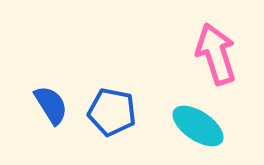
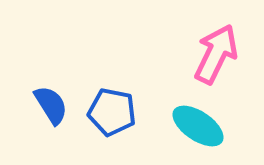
pink arrow: rotated 44 degrees clockwise
